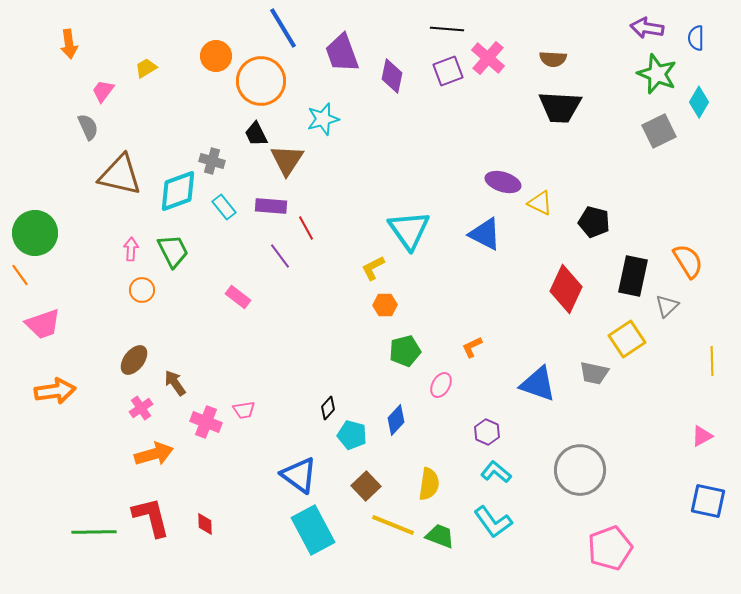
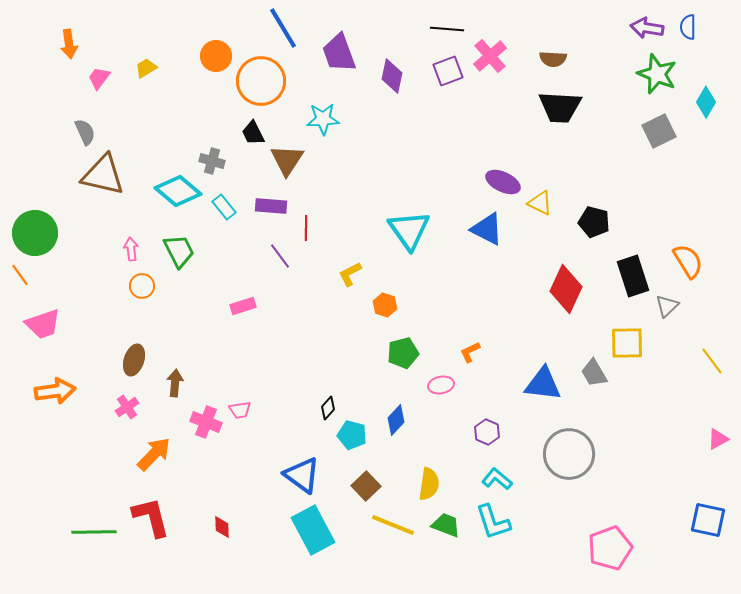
blue semicircle at (696, 38): moved 8 px left, 11 px up
purple trapezoid at (342, 53): moved 3 px left
pink cross at (488, 58): moved 2 px right, 2 px up; rotated 8 degrees clockwise
pink trapezoid at (103, 91): moved 4 px left, 13 px up
cyan diamond at (699, 102): moved 7 px right
cyan star at (323, 119): rotated 12 degrees clockwise
gray semicircle at (88, 127): moved 3 px left, 5 px down
black trapezoid at (256, 134): moved 3 px left, 1 px up
brown triangle at (120, 175): moved 17 px left
purple ellipse at (503, 182): rotated 8 degrees clockwise
cyan diamond at (178, 191): rotated 60 degrees clockwise
red line at (306, 228): rotated 30 degrees clockwise
blue triangle at (485, 234): moved 2 px right, 5 px up
pink arrow at (131, 249): rotated 10 degrees counterclockwise
green trapezoid at (173, 251): moved 6 px right
yellow L-shape at (373, 268): moved 23 px left, 6 px down
black rectangle at (633, 276): rotated 30 degrees counterclockwise
orange circle at (142, 290): moved 4 px up
pink rectangle at (238, 297): moved 5 px right, 9 px down; rotated 55 degrees counterclockwise
orange hexagon at (385, 305): rotated 20 degrees clockwise
yellow square at (627, 339): moved 4 px down; rotated 33 degrees clockwise
orange L-shape at (472, 347): moved 2 px left, 5 px down
green pentagon at (405, 351): moved 2 px left, 2 px down
brown ellipse at (134, 360): rotated 20 degrees counterclockwise
yellow line at (712, 361): rotated 36 degrees counterclockwise
gray trapezoid at (594, 373): rotated 48 degrees clockwise
brown arrow at (175, 383): rotated 40 degrees clockwise
blue triangle at (538, 384): moved 5 px right; rotated 12 degrees counterclockwise
pink ellipse at (441, 385): rotated 50 degrees clockwise
pink cross at (141, 408): moved 14 px left, 1 px up
pink trapezoid at (244, 410): moved 4 px left
pink triangle at (702, 436): moved 16 px right, 3 px down
orange arrow at (154, 454): rotated 30 degrees counterclockwise
gray circle at (580, 470): moved 11 px left, 16 px up
cyan L-shape at (496, 472): moved 1 px right, 7 px down
blue triangle at (299, 475): moved 3 px right
blue square at (708, 501): moved 19 px down
cyan L-shape at (493, 522): rotated 18 degrees clockwise
red diamond at (205, 524): moved 17 px right, 3 px down
green trapezoid at (440, 536): moved 6 px right, 11 px up
